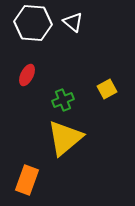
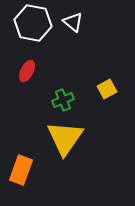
white hexagon: rotated 6 degrees clockwise
red ellipse: moved 4 px up
yellow triangle: rotated 15 degrees counterclockwise
orange rectangle: moved 6 px left, 10 px up
